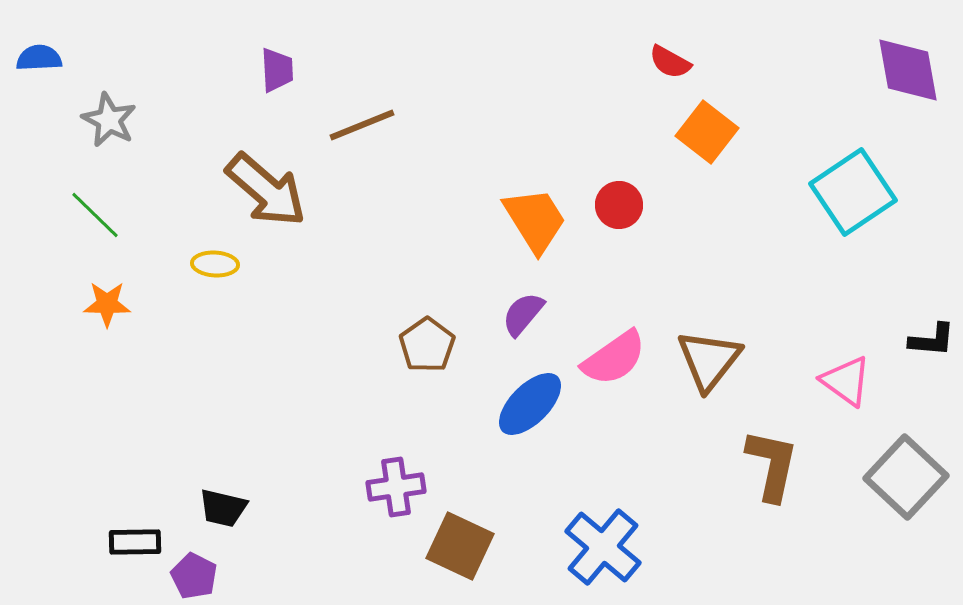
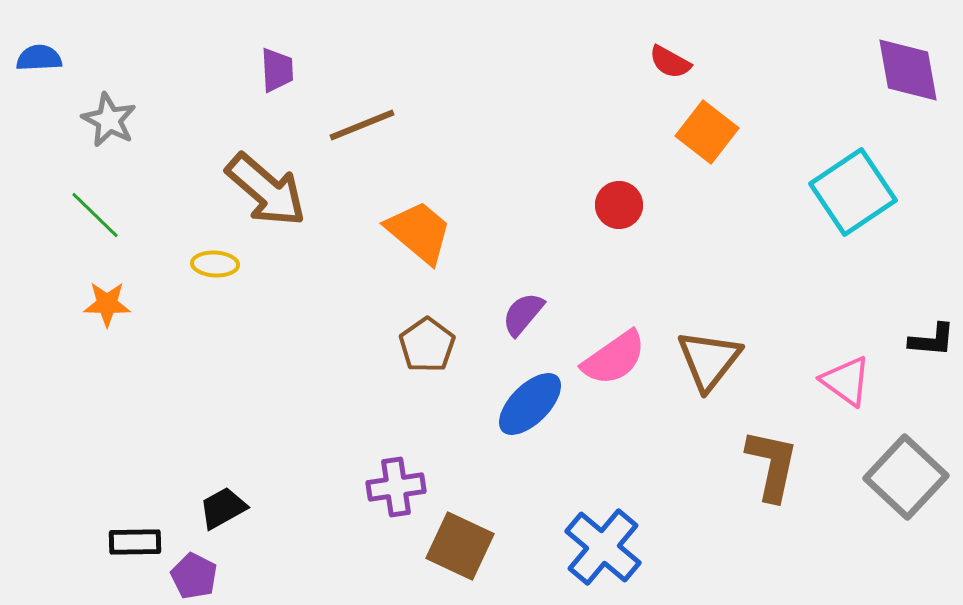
orange trapezoid: moved 116 px left, 12 px down; rotated 18 degrees counterclockwise
black trapezoid: rotated 138 degrees clockwise
